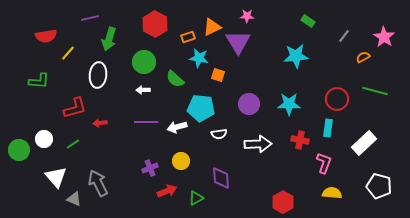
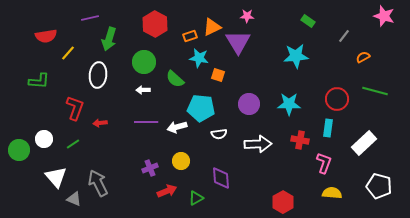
orange rectangle at (188, 37): moved 2 px right, 1 px up
pink star at (384, 37): moved 21 px up; rotated 15 degrees counterclockwise
red L-shape at (75, 108): rotated 55 degrees counterclockwise
